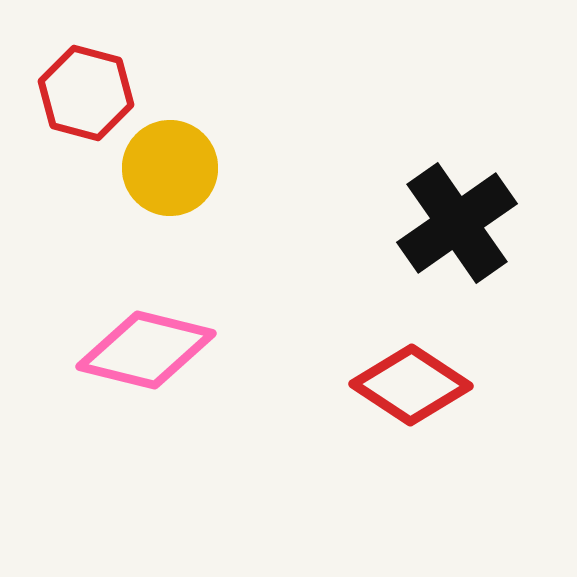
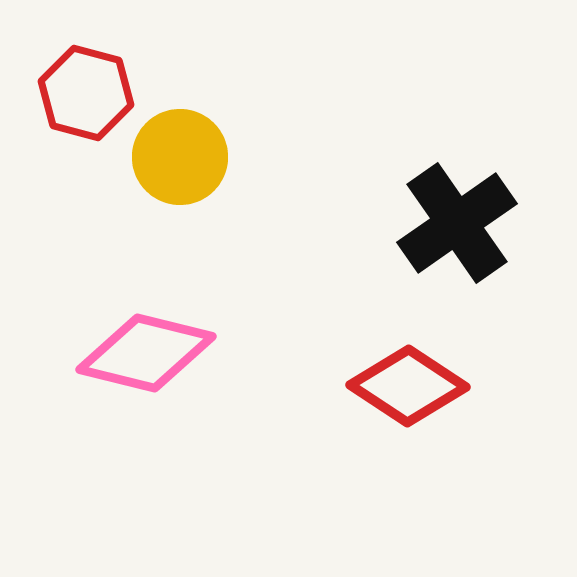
yellow circle: moved 10 px right, 11 px up
pink diamond: moved 3 px down
red diamond: moved 3 px left, 1 px down
